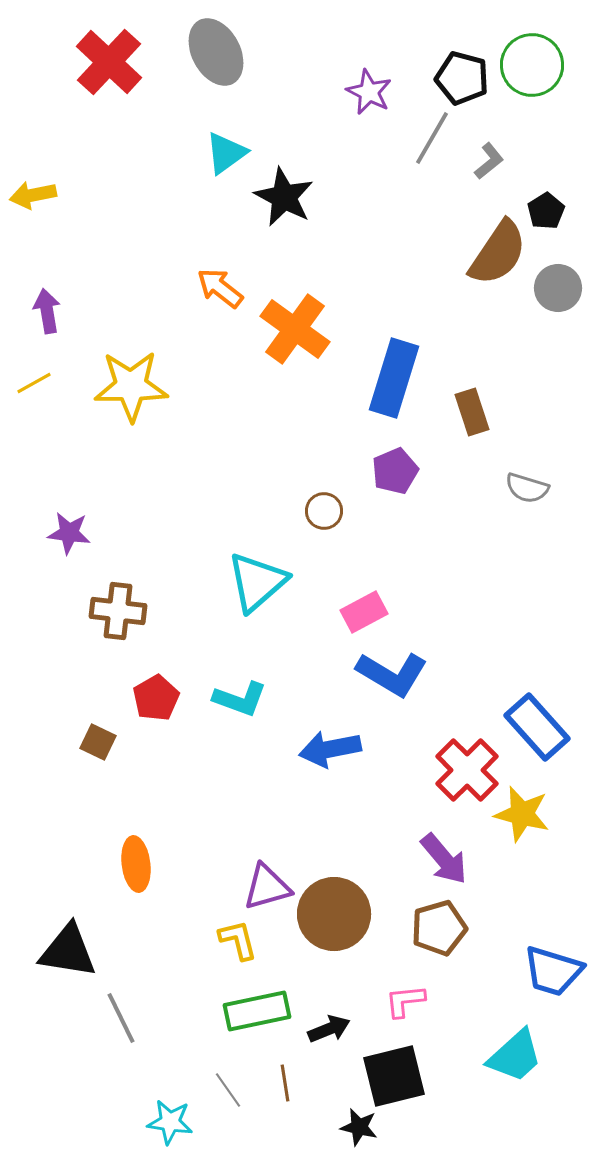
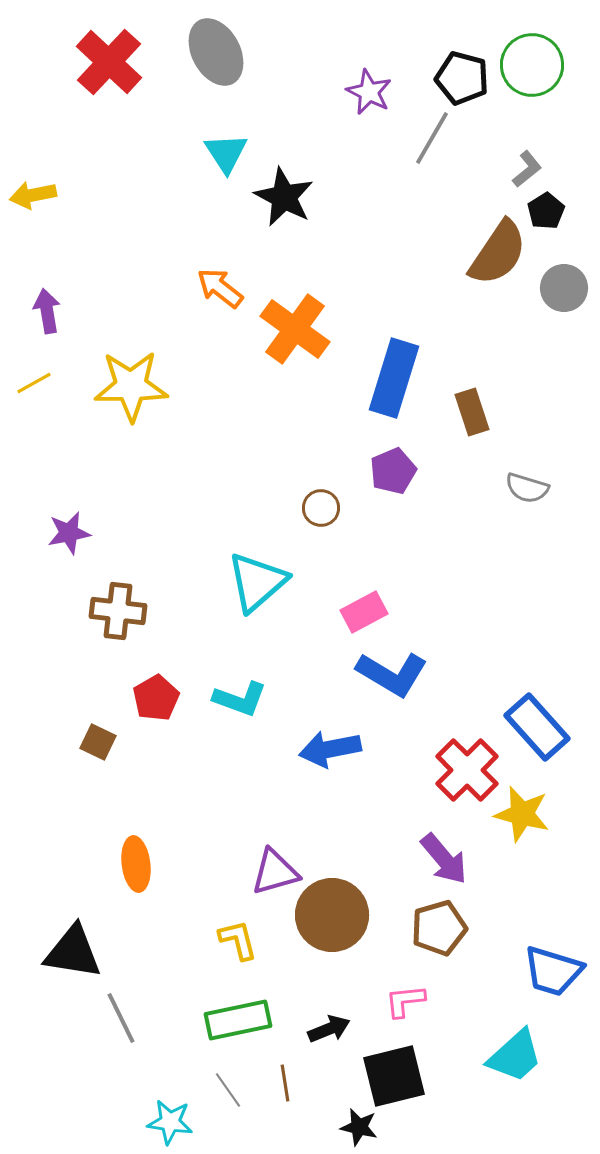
cyan triangle at (226, 153): rotated 27 degrees counterclockwise
gray L-shape at (489, 161): moved 38 px right, 8 px down
gray circle at (558, 288): moved 6 px right
purple pentagon at (395, 471): moved 2 px left
brown circle at (324, 511): moved 3 px left, 3 px up
purple star at (69, 533): rotated 18 degrees counterclockwise
purple triangle at (267, 887): moved 8 px right, 15 px up
brown circle at (334, 914): moved 2 px left, 1 px down
black triangle at (68, 951): moved 5 px right, 1 px down
green rectangle at (257, 1011): moved 19 px left, 9 px down
